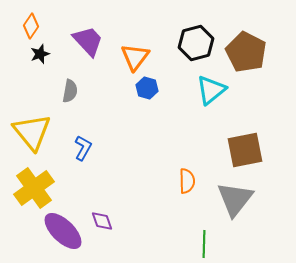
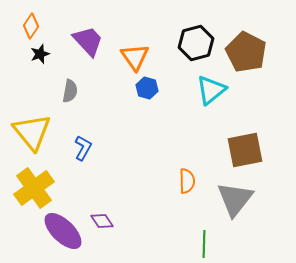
orange triangle: rotated 12 degrees counterclockwise
purple diamond: rotated 15 degrees counterclockwise
